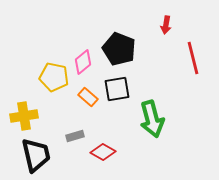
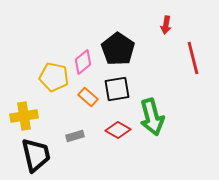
black pentagon: moved 1 px left; rotated 12 degrees clockwise
green arrow: moved 2 px up
red diamond: moved 15 px right, 22 px up
